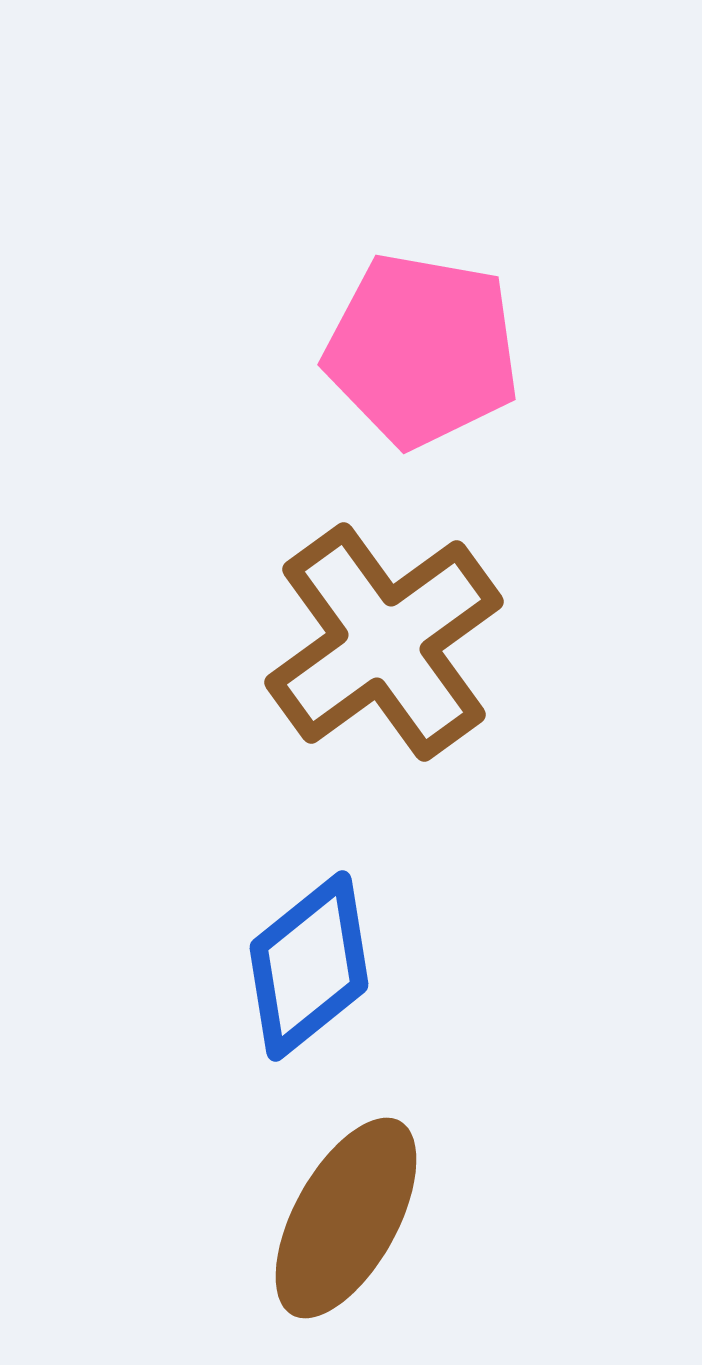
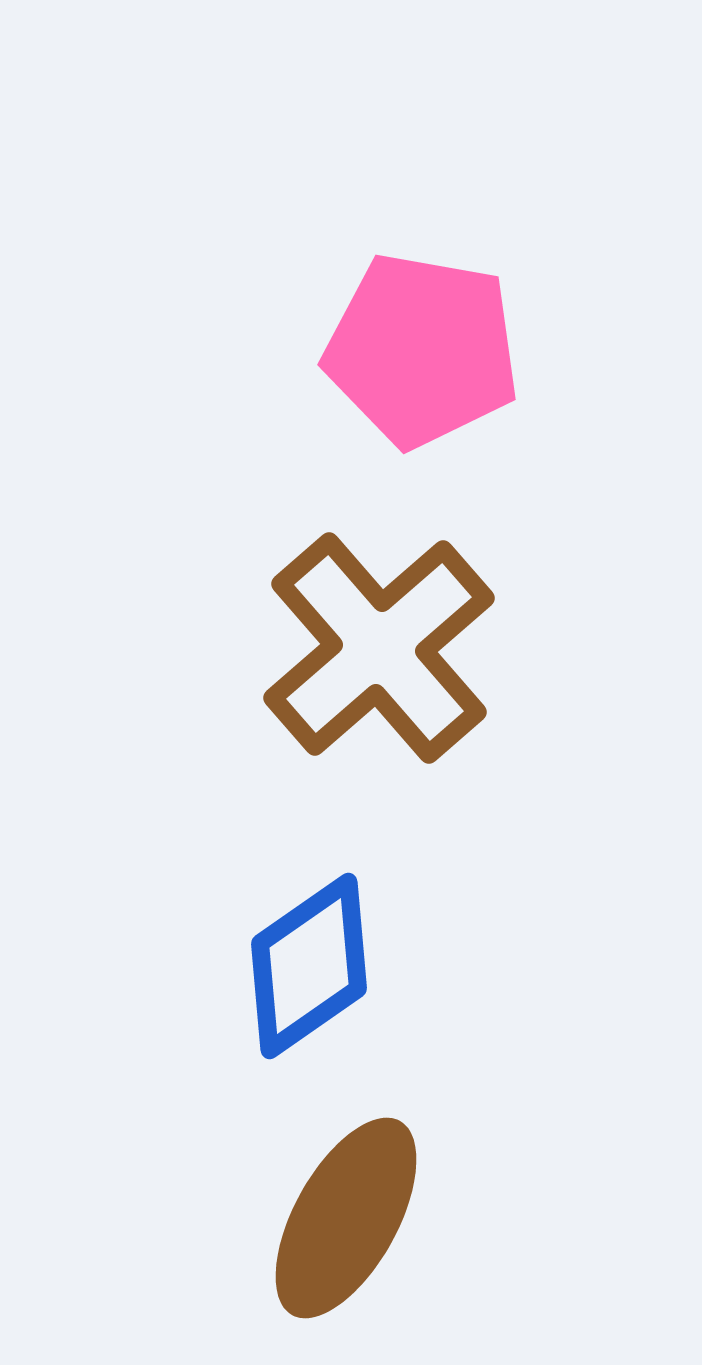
brown cross: moved 5 px left, 6 px down; rotated 5 degrees counterclockwise
blue diamond: rotated 4 degrees clockwise
